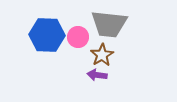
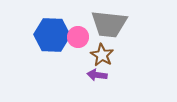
blue hexagon: moved 5 px right
brown star: rotated 10 degrees counterclockwise
